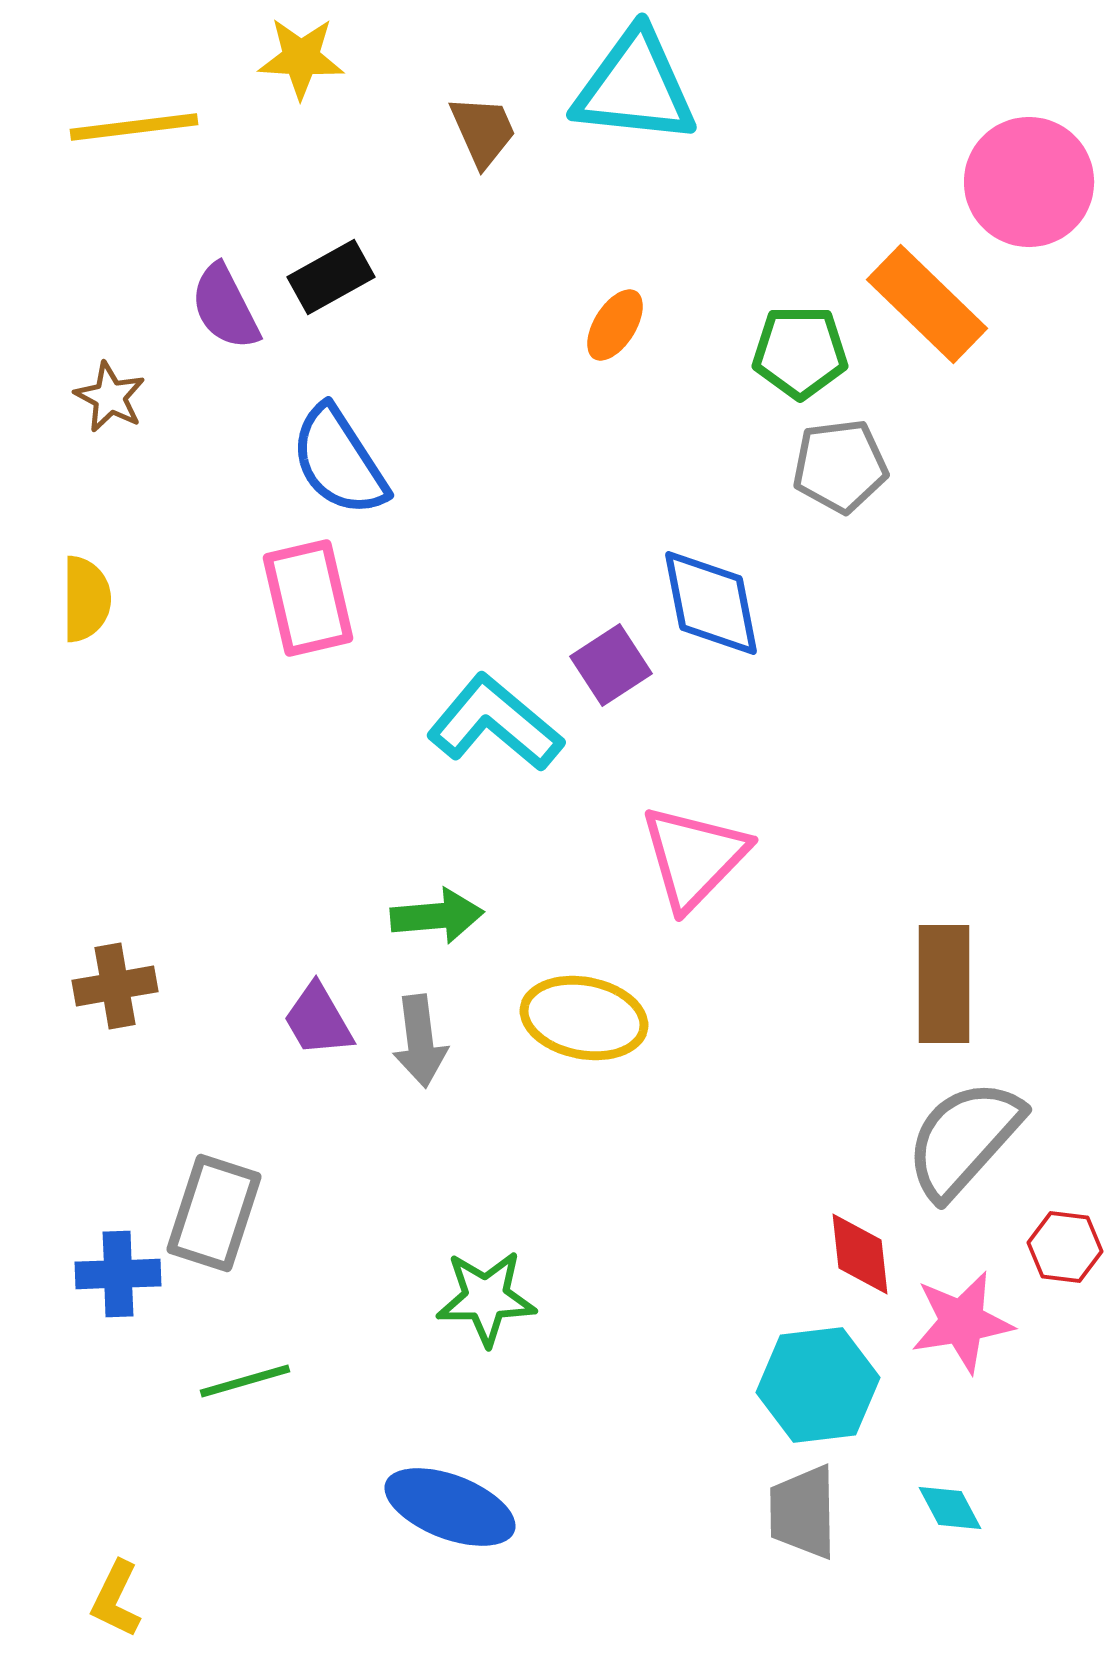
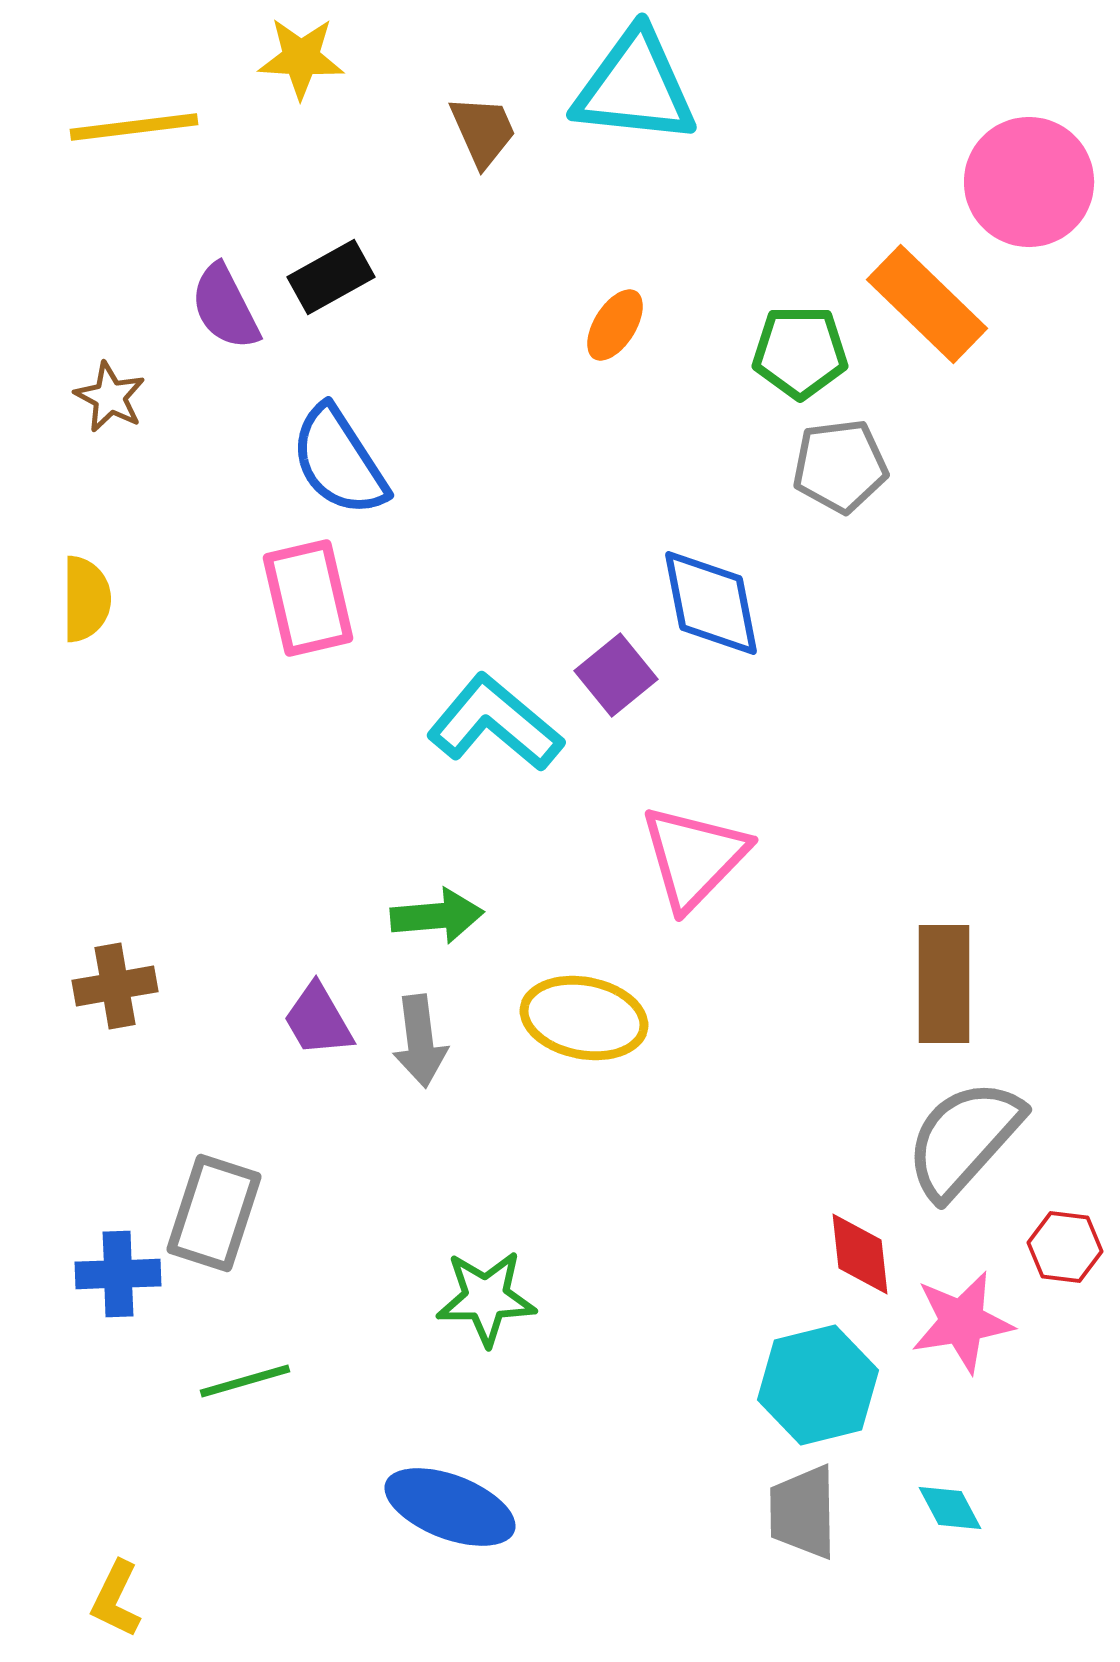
purple square: moved 5 px right, 10 px down; rotated 6 degrees counterclockwise
cyan hexagon: rotated 7 degrees counterclockwise
